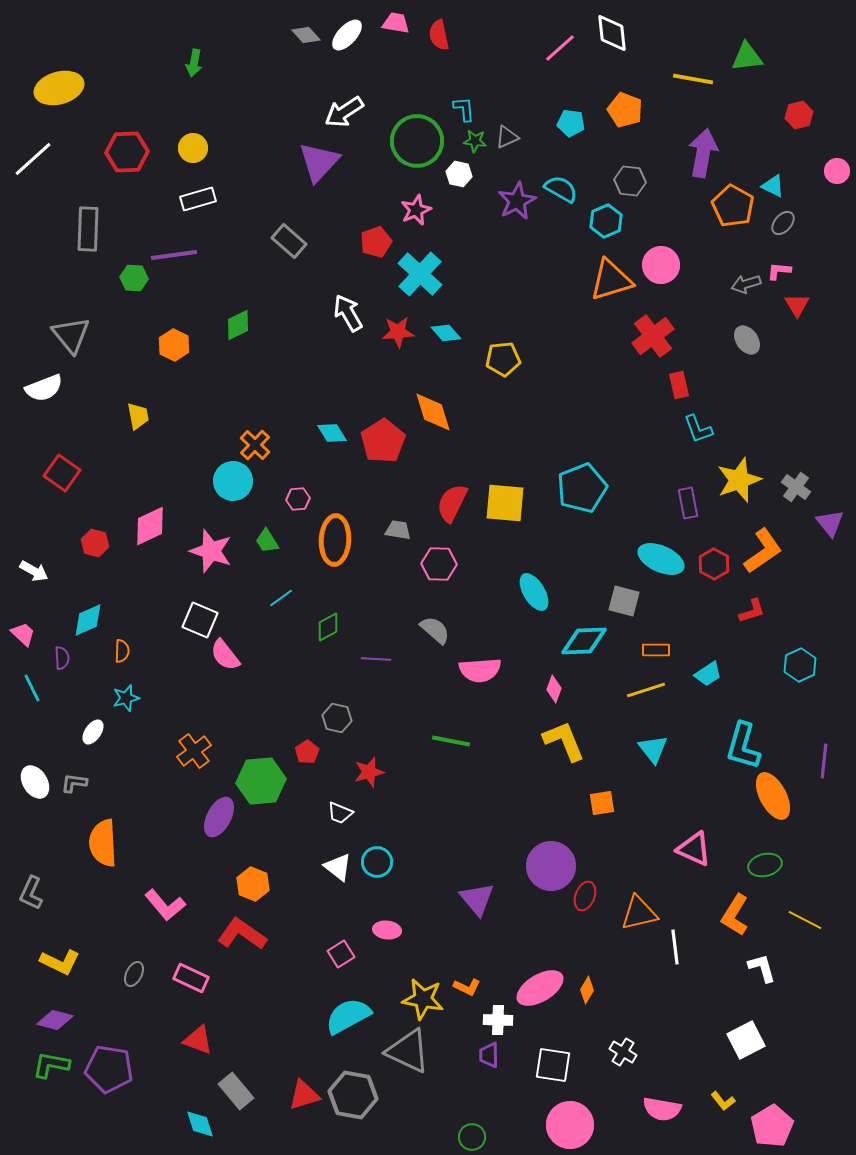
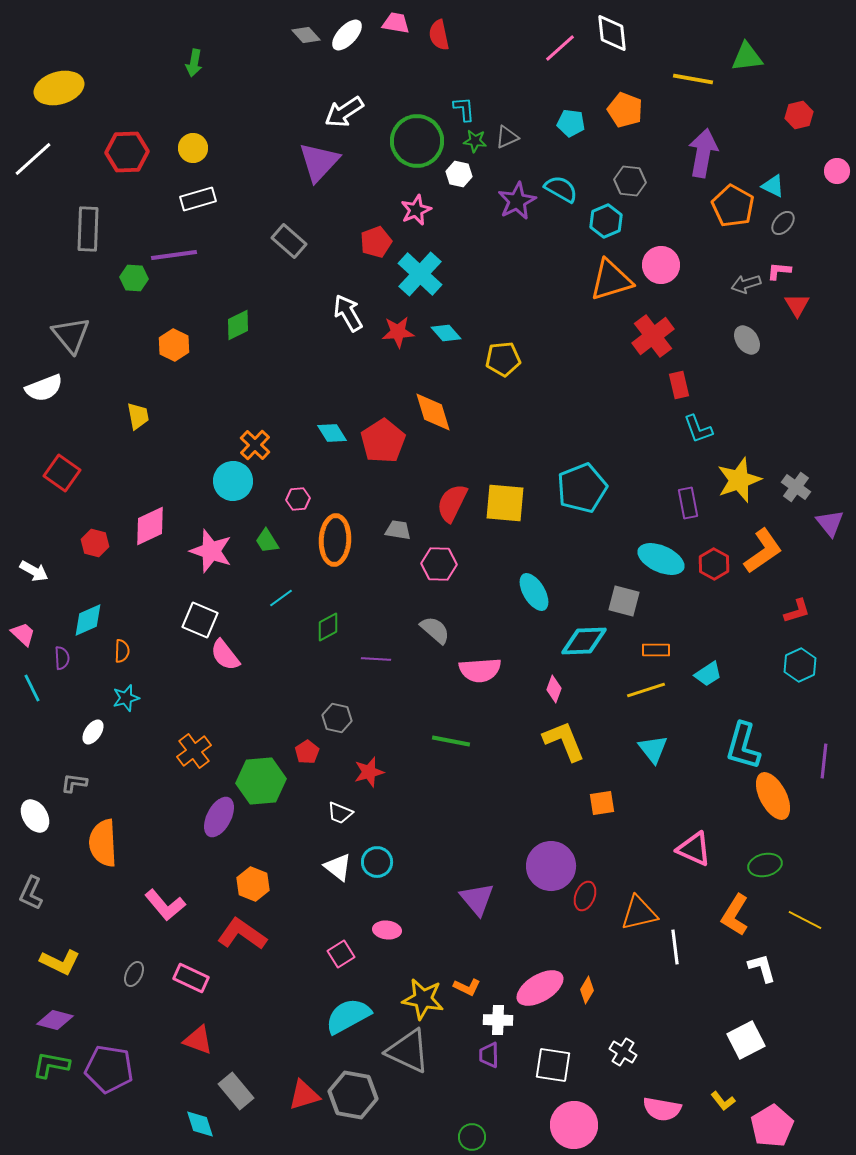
red L-shape at (752, 611): moved 45 px right
white ellipse at (35, 782): moved 34 px down
pink circle at (570, 1125): moved 4 px right
